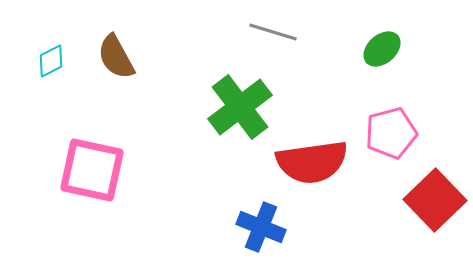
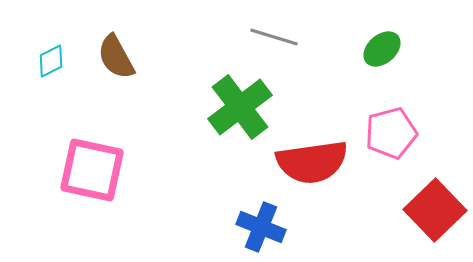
gray line: moved 1 px right, 5 px down
red square: moved 10 px down
